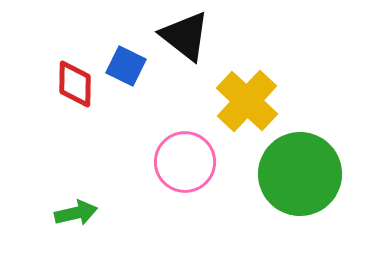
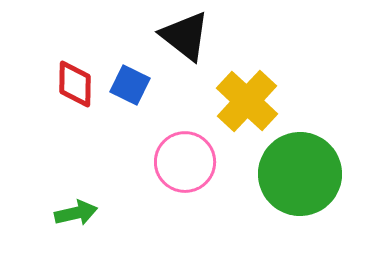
blue square: moved 4 px right, 19 px down
